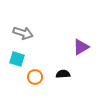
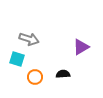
gray arrow: moved 6 px right, 6 px down
